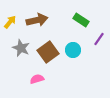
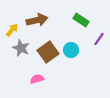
yellow arrow: moved 2 px right, 8 px down
cyan circle: moved 2 px left
